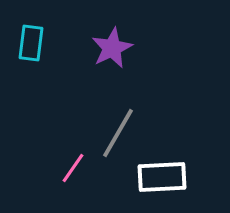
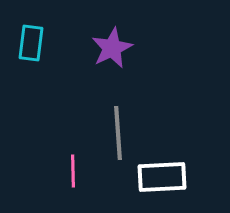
gray line: rotated 34 degrees counterclockwise
pink line: moved 3 px down; rotated 36 degrees counterclockwise
